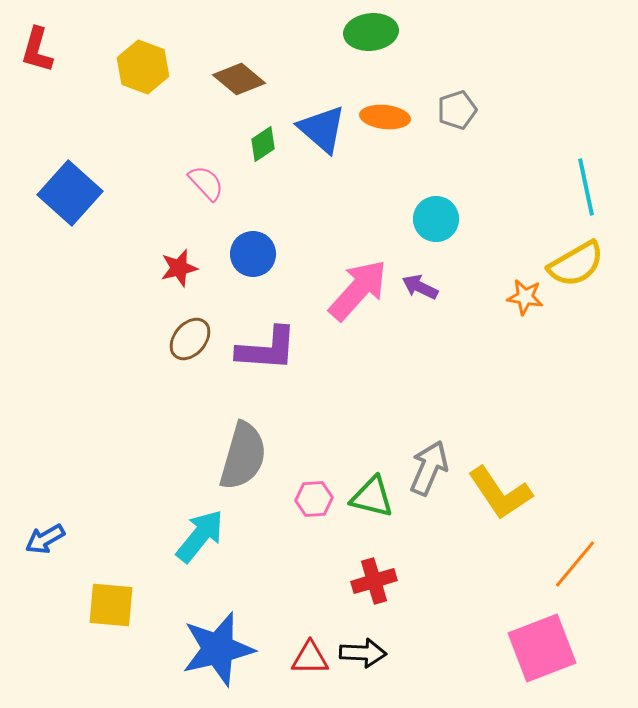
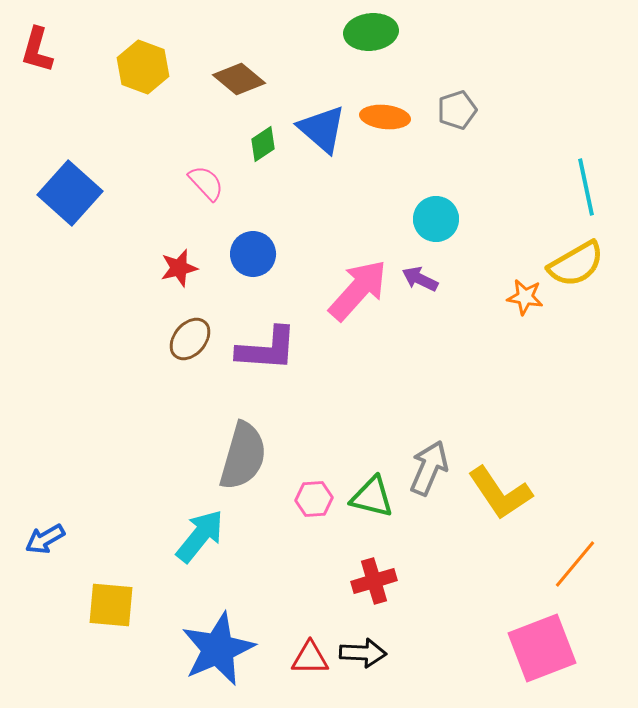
purple arrow: moved 8 px up
blue star: rotated 10 degrees counterclockwise
